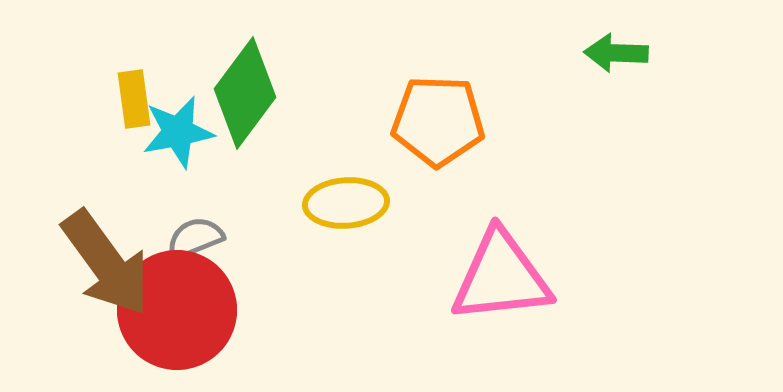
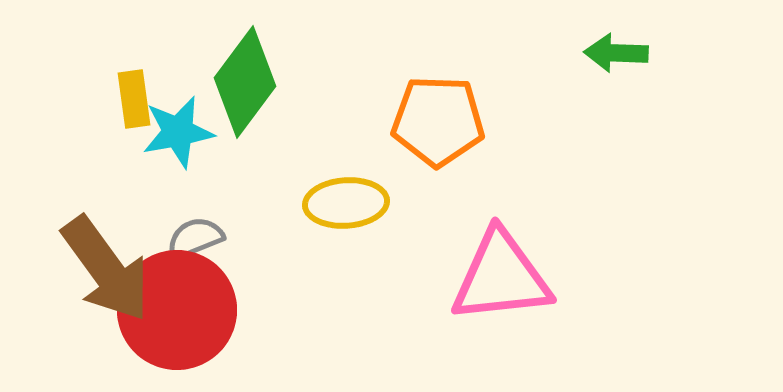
green diamond: moved 11 px up
brown arrow: moved 6 px down
